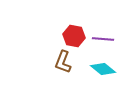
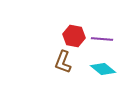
purple line: moved 1 px left
